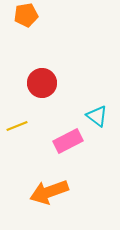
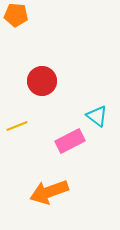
orange pentagon: moved 10 px left; rotated 15 degrees clockwise
red circle: moved 2 px up
pink rectangle: moved 2 px right
